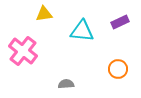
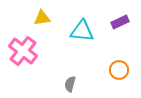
yellow triangle: moved 2 px left, 4 px down
orange circle: moved 1 px right, 1 px down
gray semicircle: moved 4 px right; rotated 70 degrees counterclockwise
